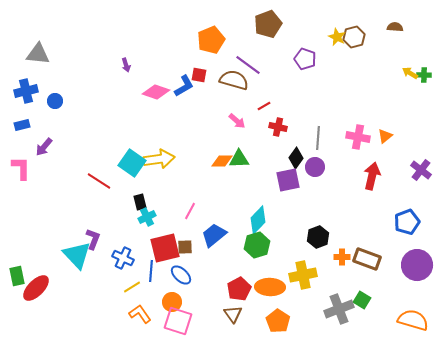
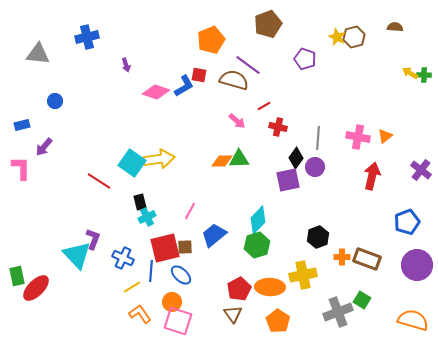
blue cross at (26, 91): moved 61 px right, 54 px up
gray cross at (339, 309): moved 1 px left, 3 px down
